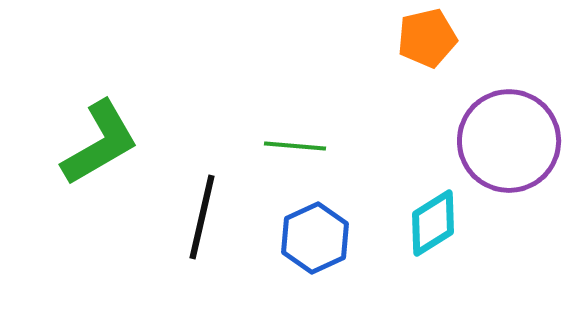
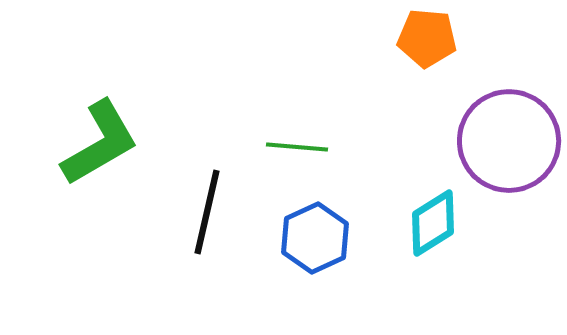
orange pentagon: rotated 18 degrees clockwise
green line: moved 2 px right, 1 px down
black line: moved 5 px right, 5 px up
